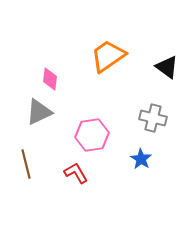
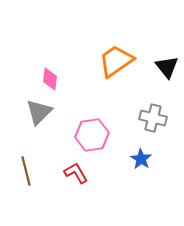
orange trapezoid: moved 8 px right, 5 px down
black triangle: rotated 15 degrees clockwise
gray triangle: rotated 20 degrees counterclockwise
brown line: moved 7 px down
